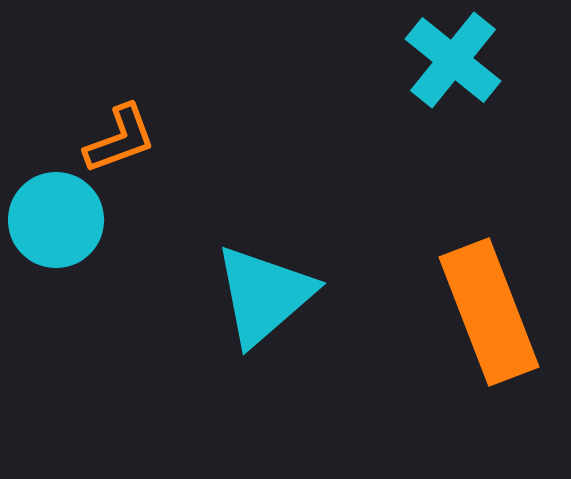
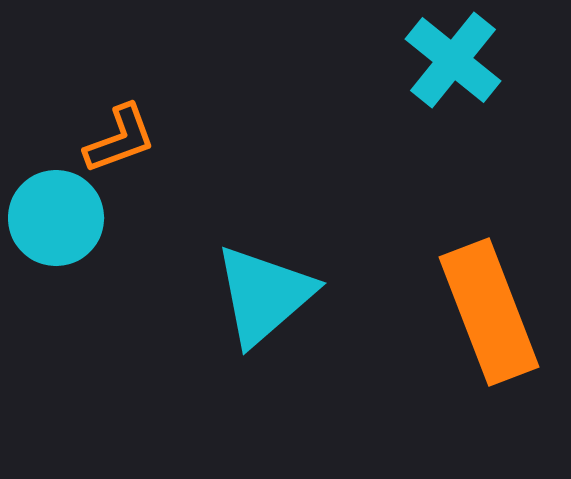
cyan circle: moved 2 px up
